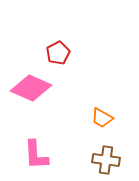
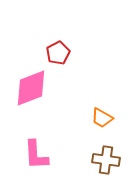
pink diamond: rotated 45 degrees counterclockwise
